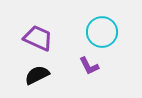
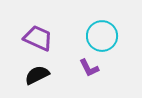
cyan circle: moved 4 px down
purple L-shape: moved 2 px down
